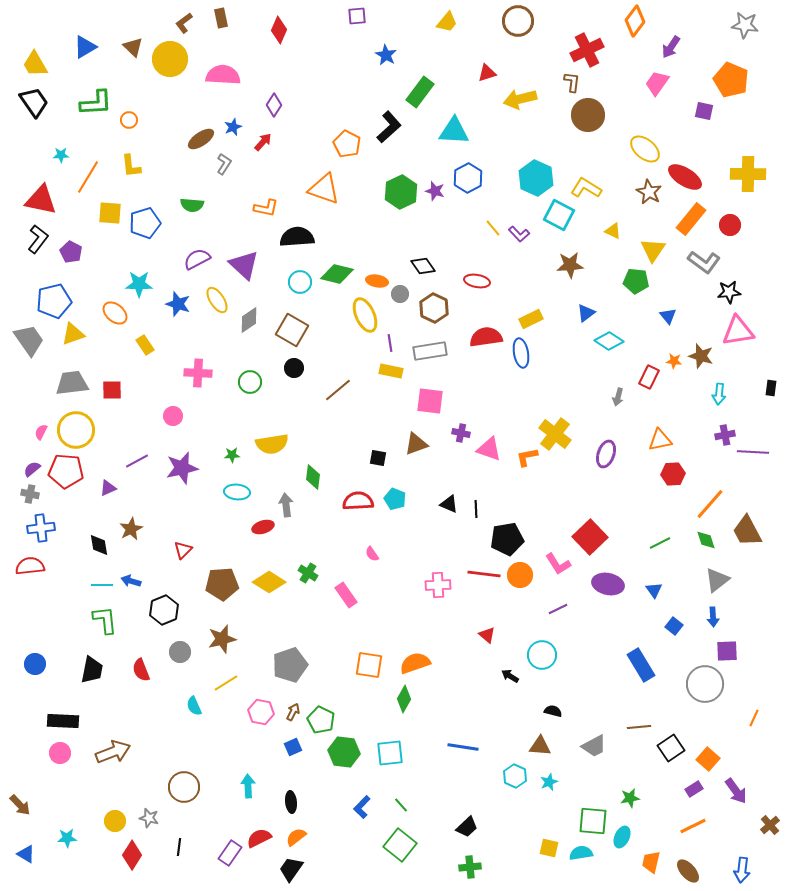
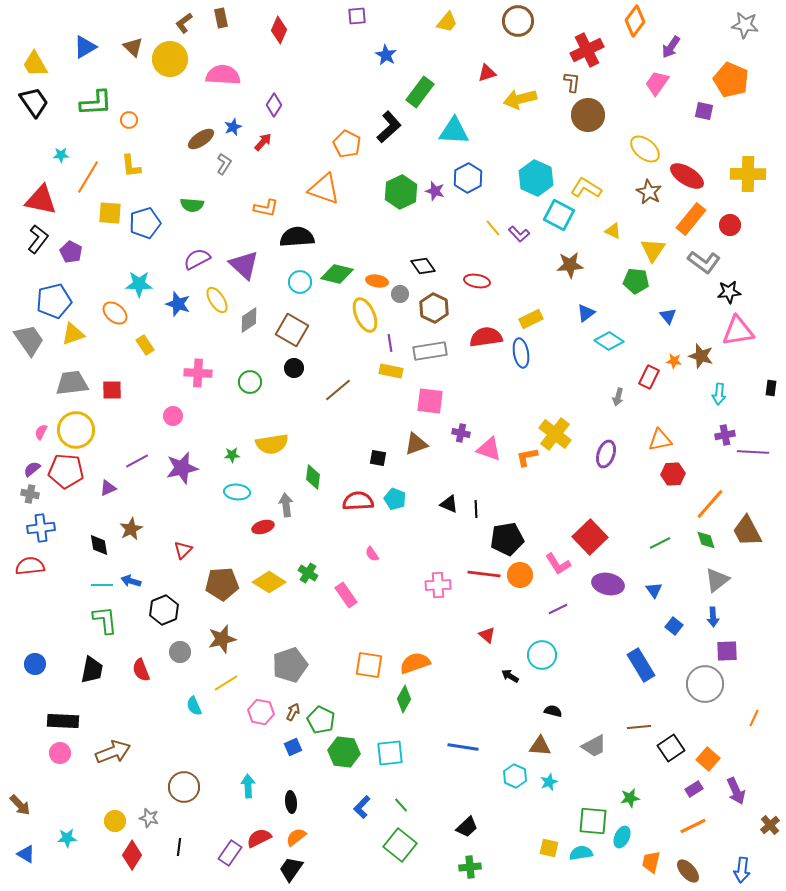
red ellipse at (685, 177): moved 2 px right, 1 px up
purple arrow at (736, 791): rotated 12 degrees clockwise
